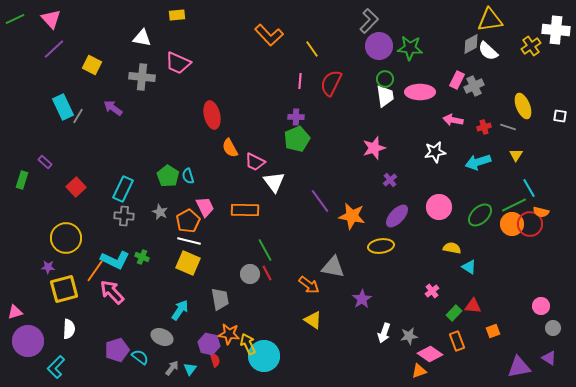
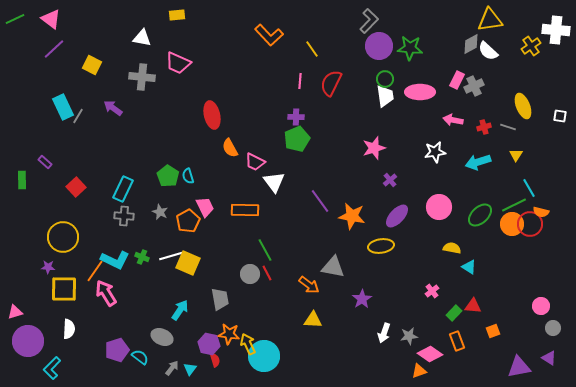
pink triangle at (51, 19): rotated 10 degrees counterclockwise
green rectangle at (22, 180): rotated 18 degrees counterclockwise
yellow circle at (66, 238): moved 3 px left, 1 px up
white line at (189, 241): moved 18 px left, 15 px down; rotated 30 degrees counterclockwise
yellow square at (64, 289): rotated 16 degrees clockwise
pink arrow at (112, 292): moved 6 px left, 1 px down; rotated 12 degrees clockwise
yellow triangle at (313, 320): rotated 30 degrees counterclockwise
cyan L-shape at (56, 367): moved 4 px left, 1 px down
